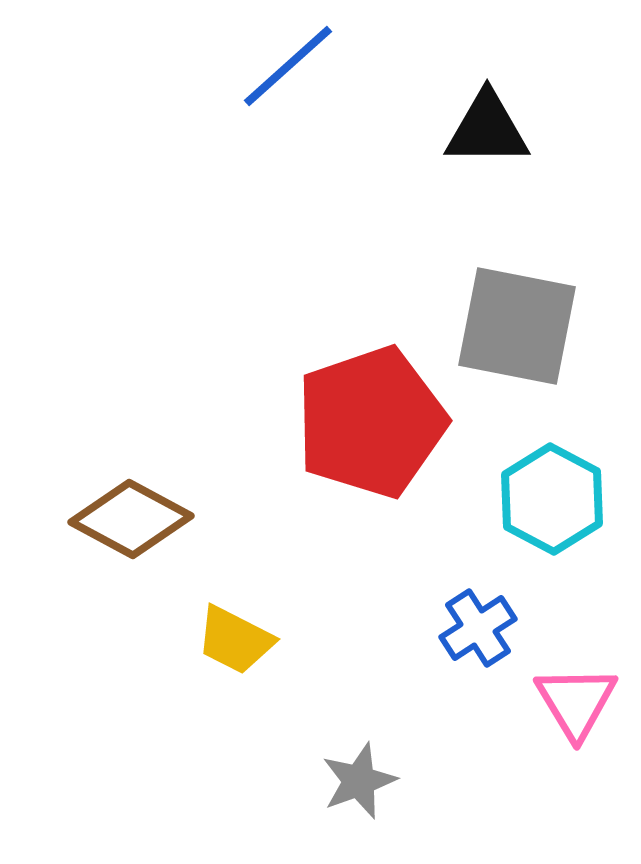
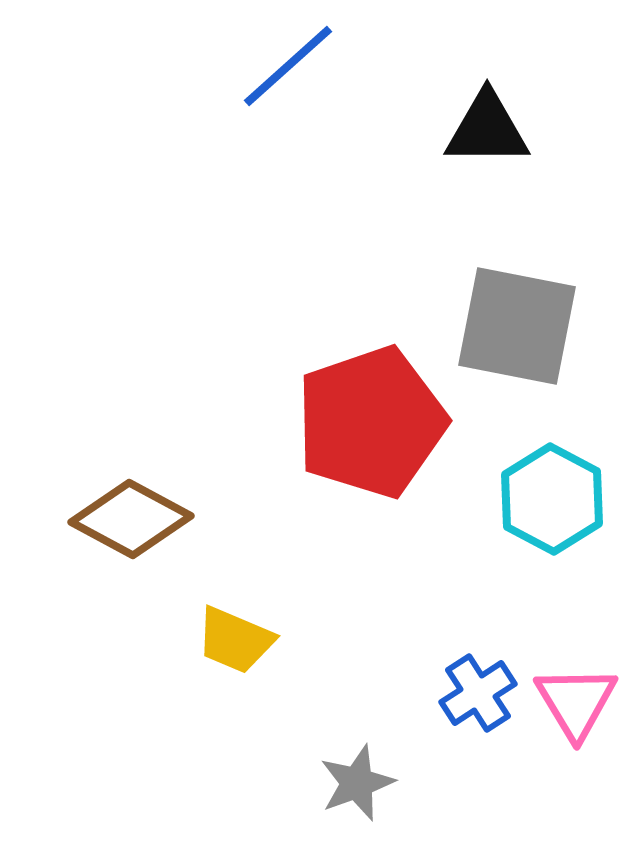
blue cross: moved 65 px down
yellow trapezoid: rotated 4 degrees counterclockwise
gray star: moved 2 px left, 2 px down
